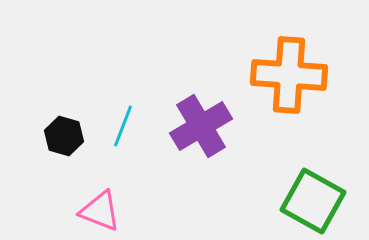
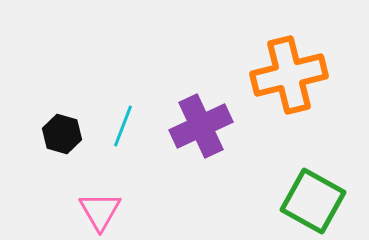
orange cross: rotated 18 degrees counterclockwise
purple cross: rotated 6 degrees clockwise
black hexagon: moved 2 px left, 2 px up
pink triangle: rotated 39 degrees clockwise
